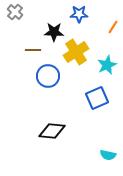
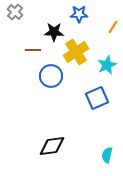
blue circle: moved 3 px right
black diamond: moved 15 px down; rotated 12 degrees counterclockwise
cyan semicircle: moved 1 px left; rotated 91 degrees clockwise
